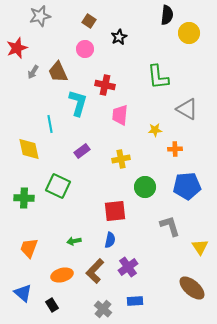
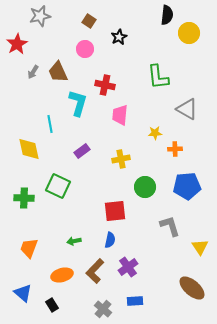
red star: moved 4 px up; rotated 10 degrees counterclockwise
yellow star: moved 3 px down
